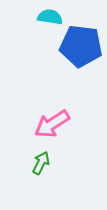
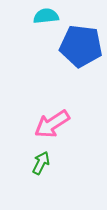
cyan semicircle: moved 4 px left, 1 px up; rotated 15 degrees counterclockwise
